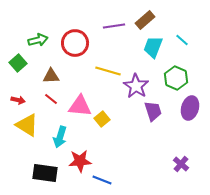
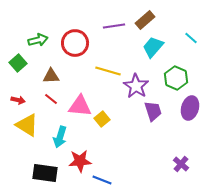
cyan line: moved 9 px right, 2 px up
cyan trapezoid: rotated 20 degrees clockwise
